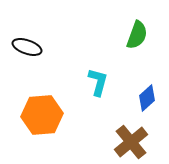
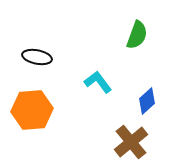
black ellipse: moved 10 px right, 10 px down; rotated 8 degrees counterclockwise
cyan L-shape: rotated 52 degrees counterclockwise
blue diamond: moved 3 px down
orange hexagon: moved 10 px left, 5 px up
